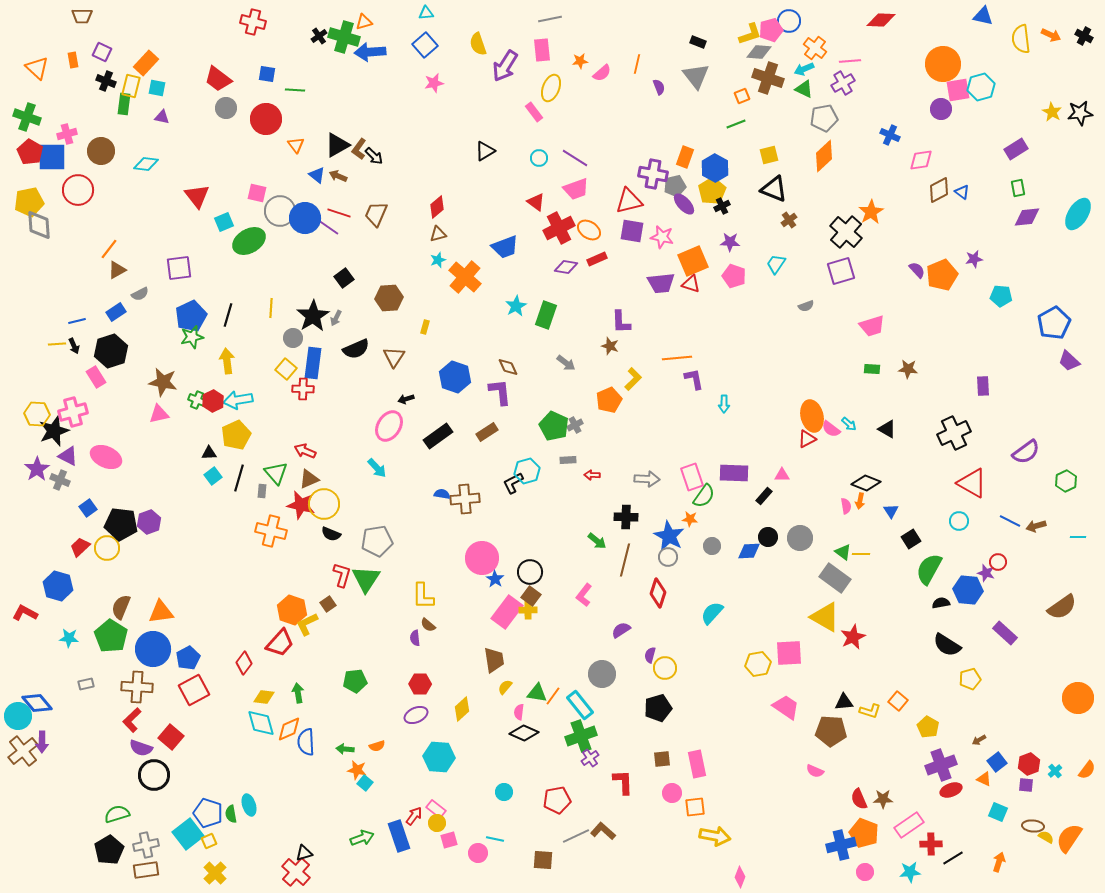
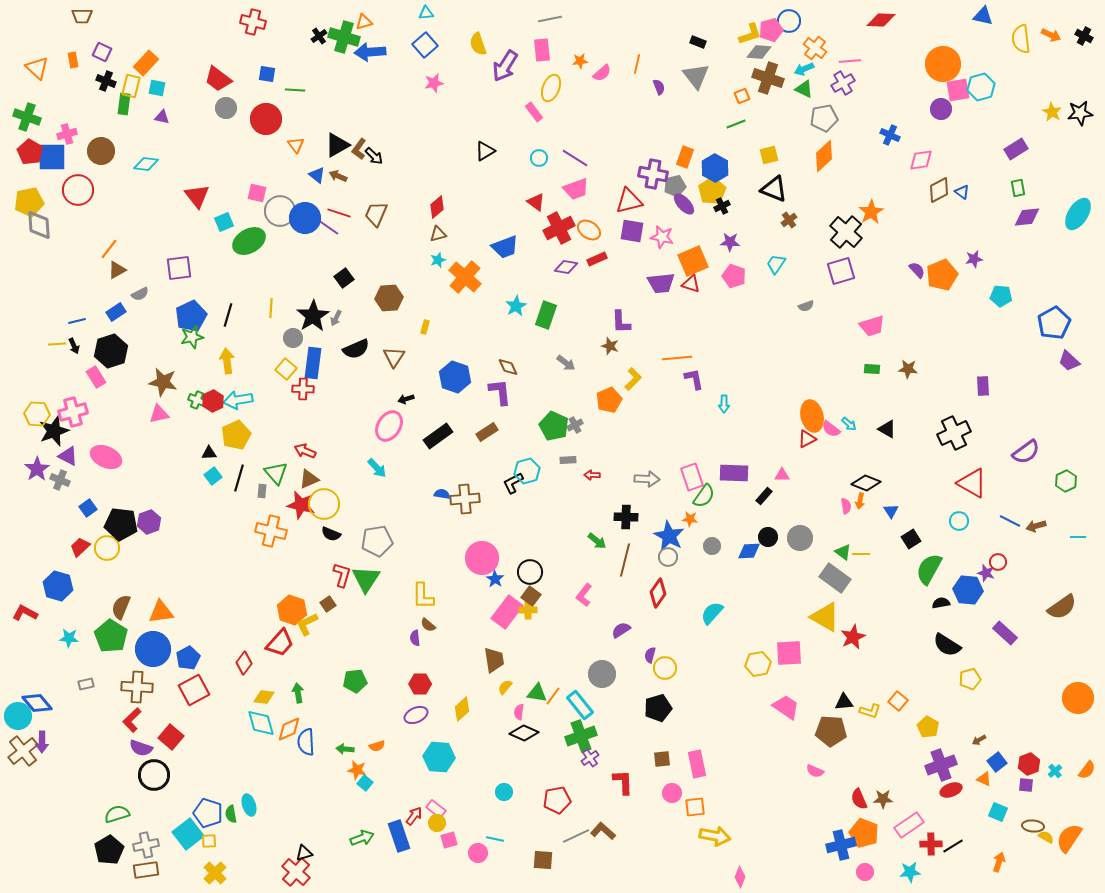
red diamond at (658, 593): rotated 16 degrees clockwise
yellow square at (209, 841): rotated 21 degrees clockwise
black line at (953, 858): moved 12 px up
